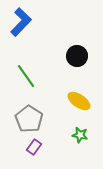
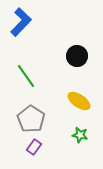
gray pentagon: moved 2 px right
